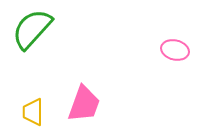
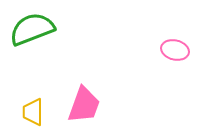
green semicircle: rotated 27 degrees clockwise
pink trapezoid: moved 1 px down
